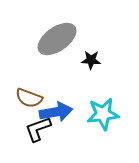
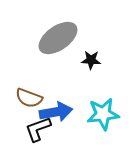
gray ellipse: moved 1 px right, 1 px up
